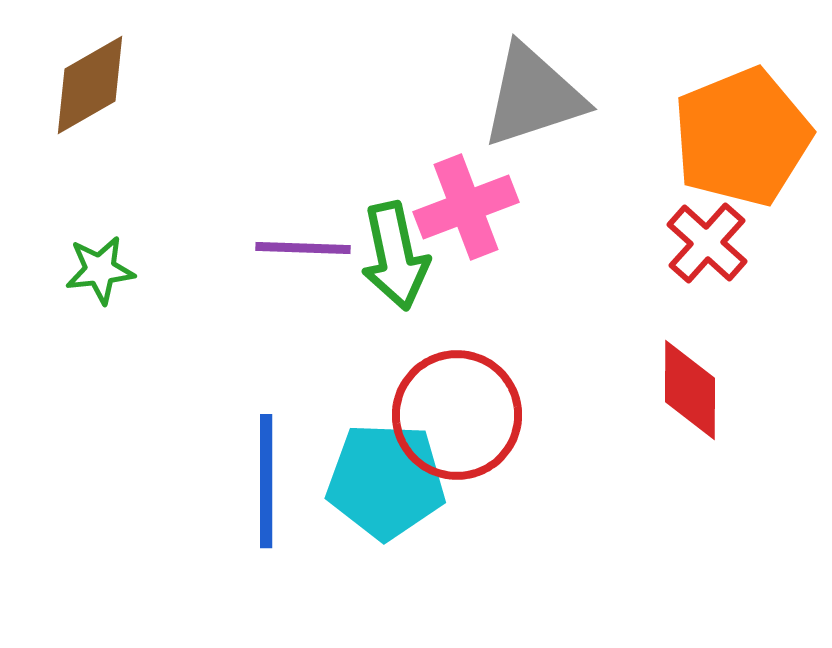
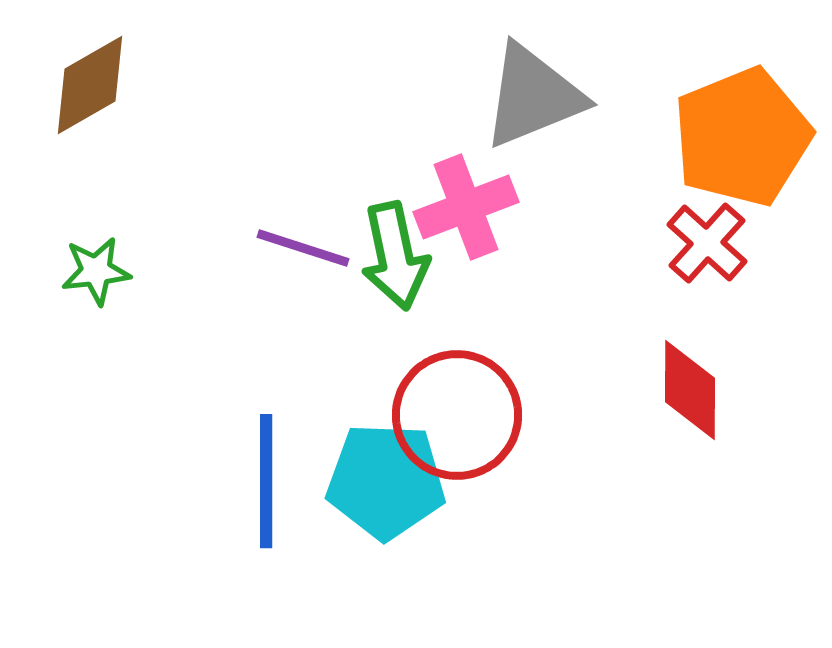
gray triangle: rotated 4 degrees counterclockwise
purple line: rotated 16 degrees clockwise
green star: moved 4 px left, 1 px down
